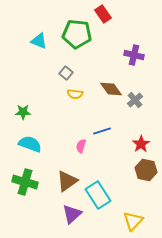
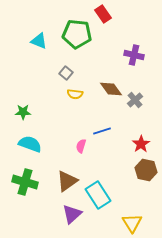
yellow triangle: moved 1 px left, 2 px down; rotated 15 degrees counterclockwise
